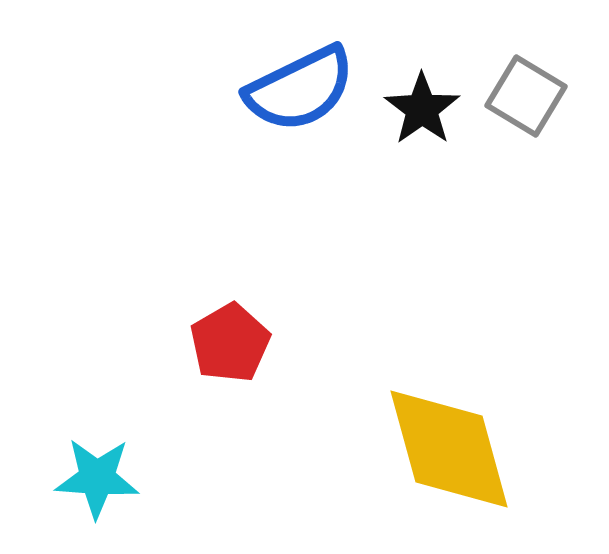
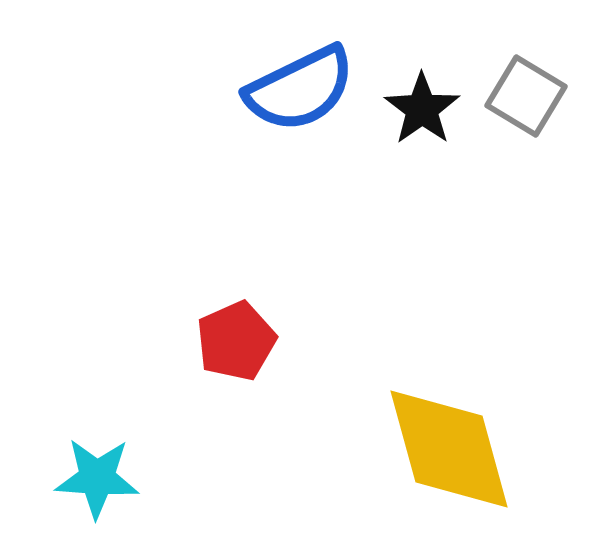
red pentagon: moved 6 px right, 2 px up; rotated 6 degrees clockwise
